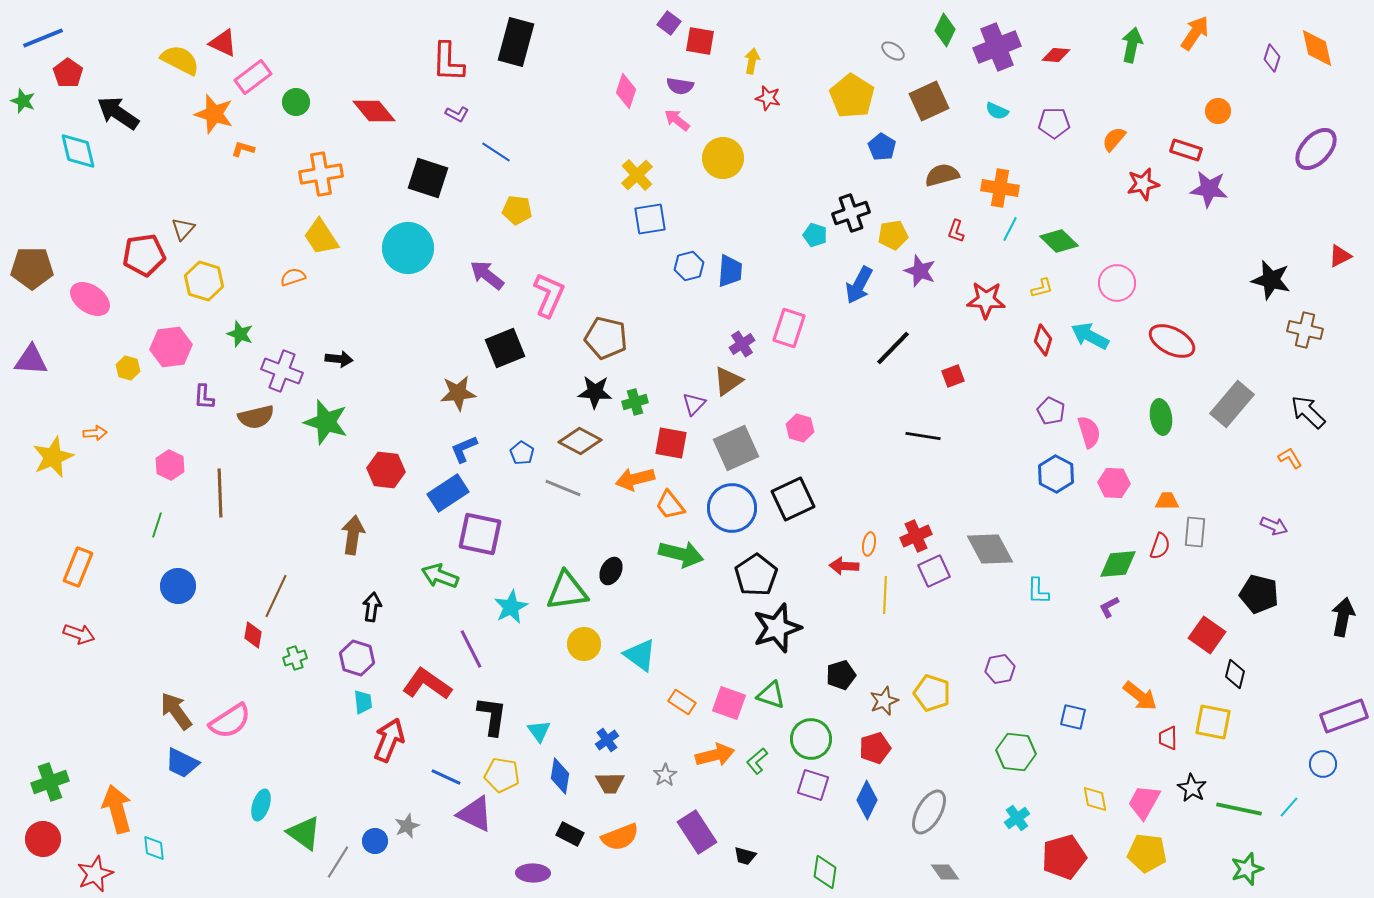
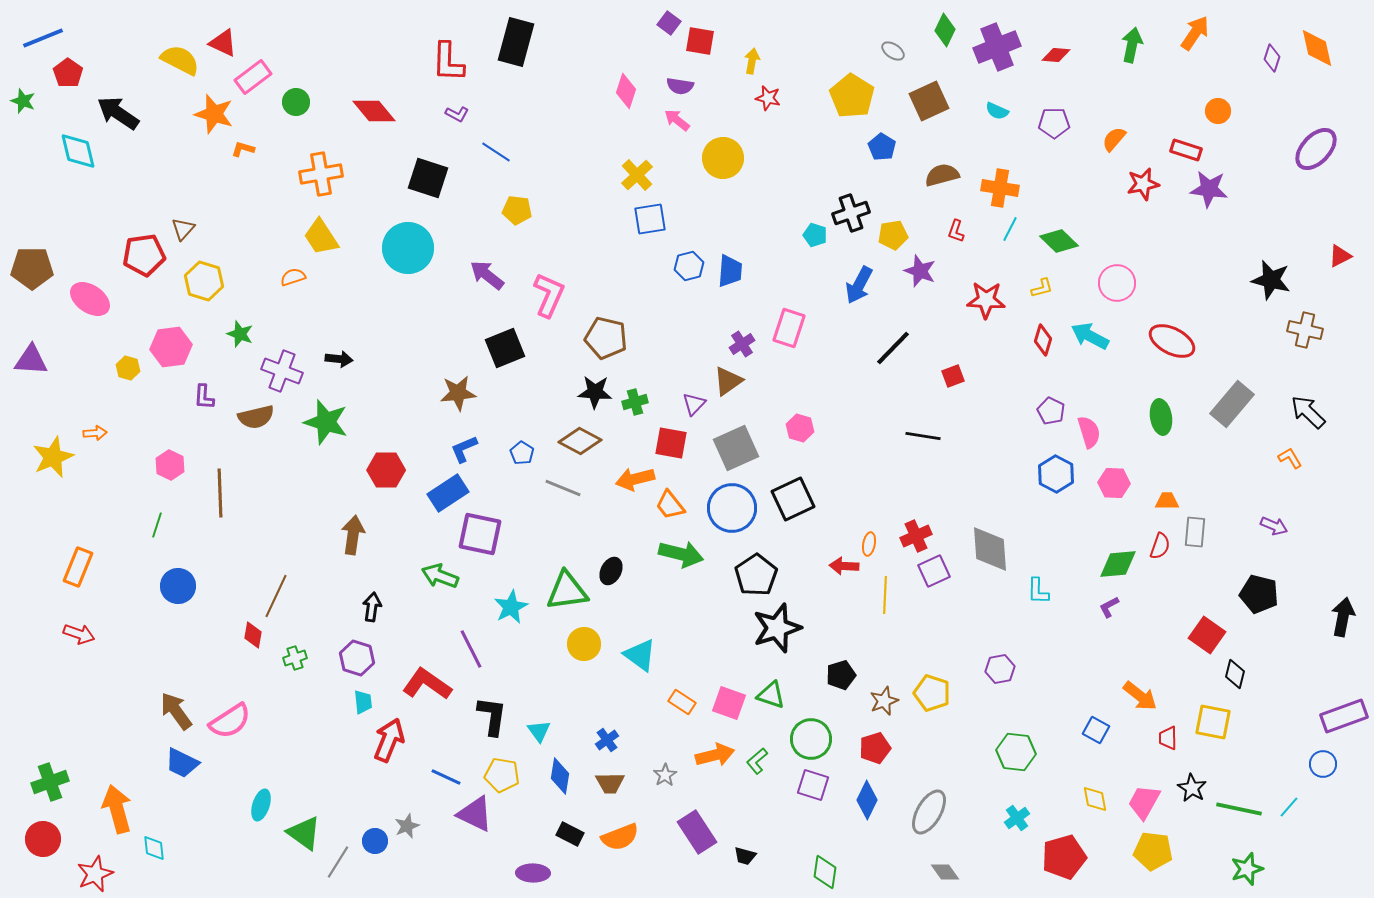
red hexagon at (386, 470): rotated 6 degrees counterclockwise
gray diamond at (990, 549): rotated 24 degrees clockwise
blue square at (1073, 717): moved 23 px right, 13 px down; rotated 16 degrees clockwise
yellow pentagon at (1147, 853): moved 6 px right, 2 px up
